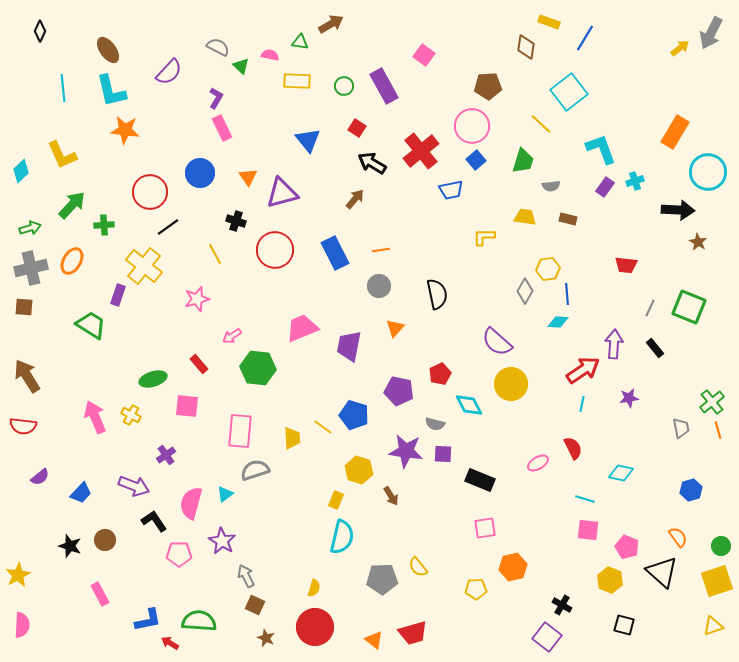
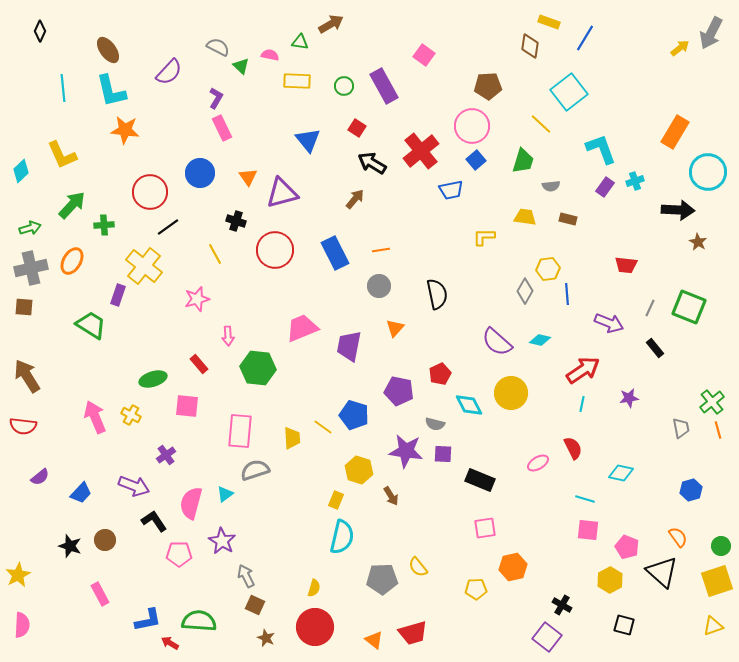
brown diamond at (526, 47): moved 4 px right, 1 px up
cyan diamond at (558, 322): moved 18 px left, 18 px down; rotated 10 degrees clockwise
pink arrow at (232, 336): moved 4 px left; rotated 60 degrees counterclockwise
purple arrow at (614, 344): moved 5 px left, 21 px up; rotated 108 degrees clockwise
yellow circle at (511, 384): moved 9 px down
yellow hexagon at (610, 580): rotated 10 degrees clockwise
